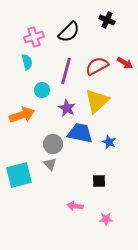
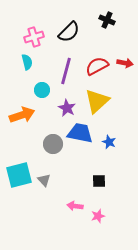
red arrow: rotated 21 degrees counterclockwise
gray triangle: moved 6 px left, 16 px down
pink star: moved 8 px left, 3 px up; rotated 16 degrees counterclockwise
